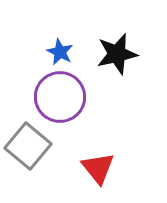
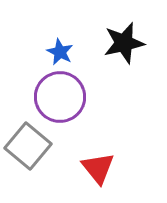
black star: moved 7 px right, 11 px up
